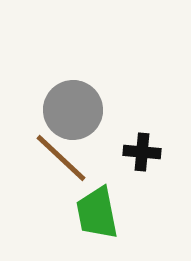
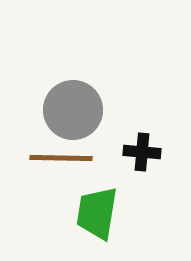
brown line: rotated 42 degrees counterclockwise
green trapezoid: rotated 20 degrees clockwise
